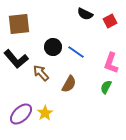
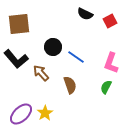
blue line: moved 5 px down
brown semicircle: moved 1 px right, 1 px down; rotated 48 degrees counterclockwise
